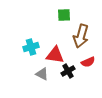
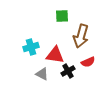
green square: moved 2 px left, 1 px down
